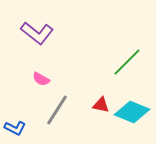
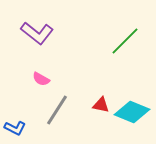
green line: moved 2 px left, 21 px up
